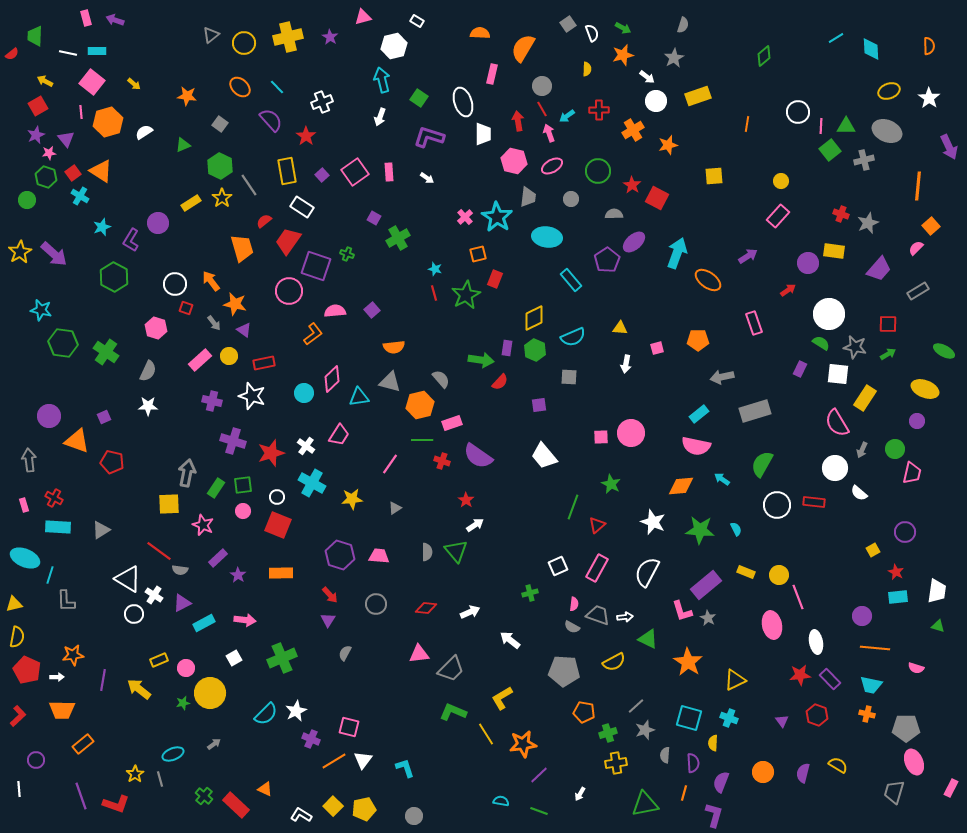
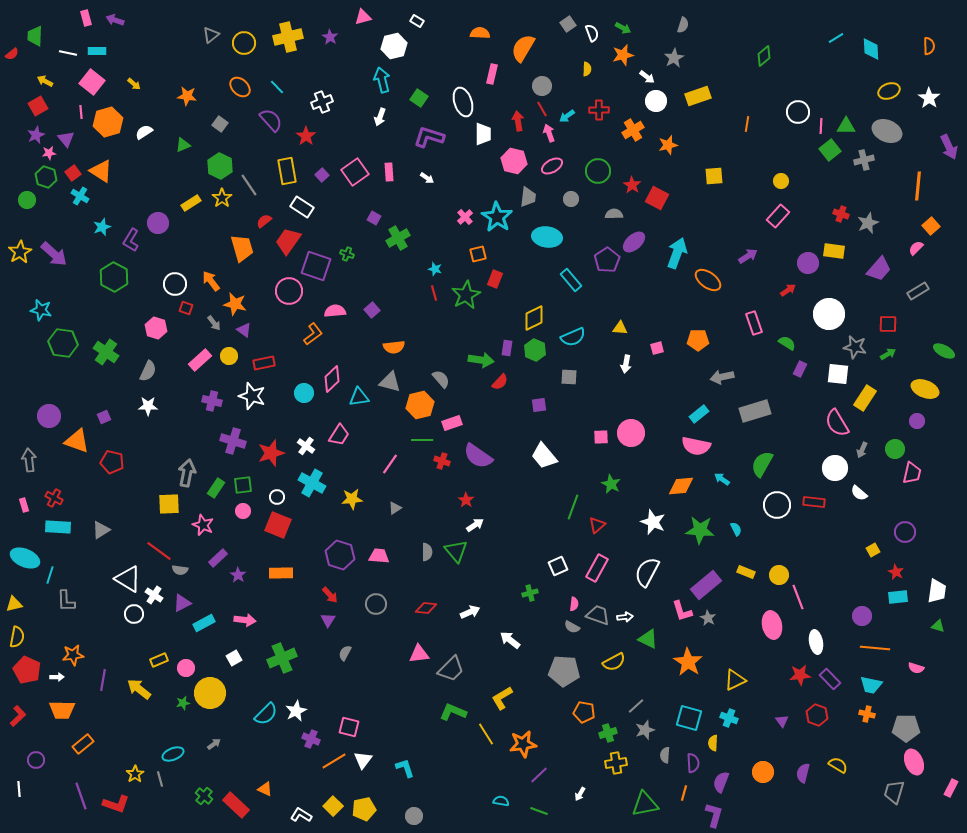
green semicircle at (821, 343): moved 34 px left
